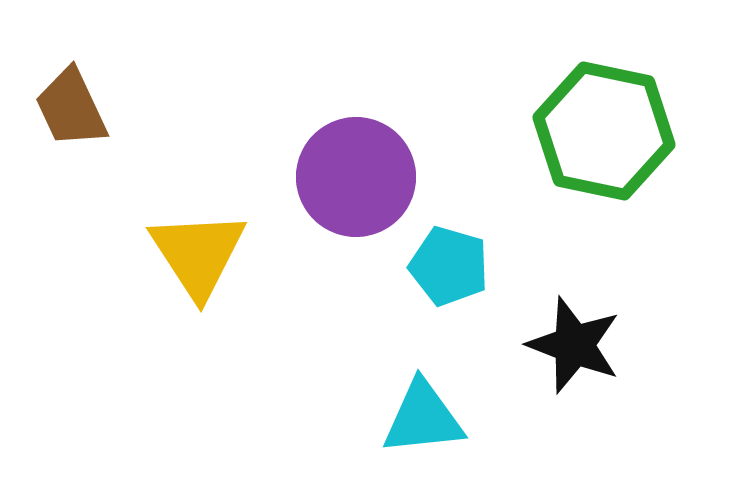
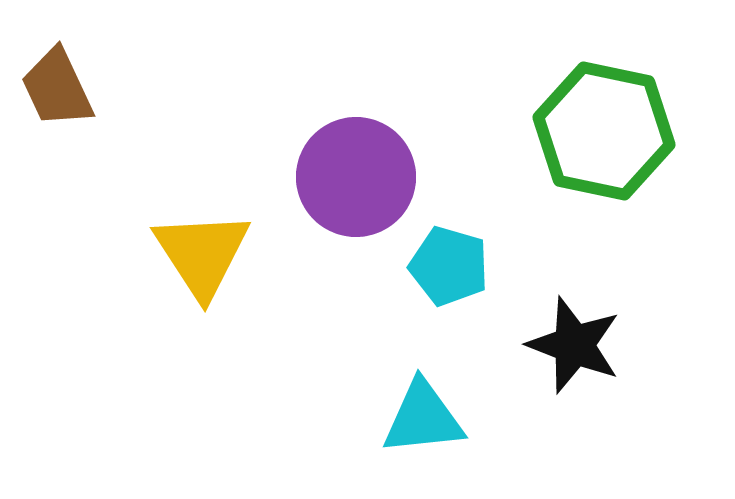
brown trapezoid: moved 14 px left, 20 px up
yellow triangle: moved 4 px right
